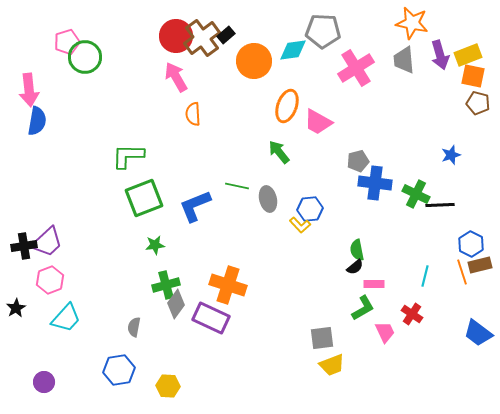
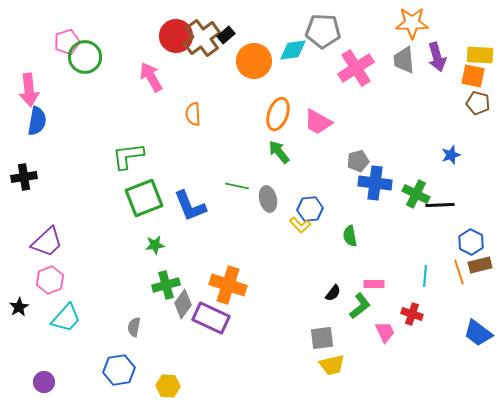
orange star at (412, 23): rotated 12 degrees counterclockwise
purple arrow at (440, 55): moved 3 px left, 2 px down
yellow rectangle at (468, 55): moved 12 px right; rotated 24 degrees clockwise
pink arrow at (176, 77): moved 25 px left
orange ellipse at (287, 106): moved 9 px left, 8 px down
green L-shape at (128, 156): rotated 8 degrees counterclockwise
blue L-shape at (195, 206): moved 5 px left; rotated 90 degrees counterclockwise
blue hexagon at (471, 244): moved 2 px up
black cross at (24, 246): moved 69 px up
green semicircle at (357, 250): moved 7 px left, 14 px up
black semicircle at (355, 267): moved 22 px left, 26 px down; rotated 12 degrees counterclockwise
orange line at (462, 272): moved 3 px left
cyan line at (425, 276): rotated 10 degrees counterclockwise
gray diamond at (176, 304): moved 7 px right
black star at (16, 308): moved 3 px right, 1 px up
green L-shape at (363, 308): moved 3 px left, 2 px up; rotated 8 degrees counterclockwise
red cross at (412, 314): rotated 15 degrees counterclockwise
yellow trapezoid at (332, 365): rotated 8 degrees clockwise
